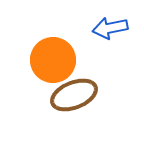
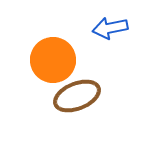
brown ellipse: moved 3 px right, 1 px down
